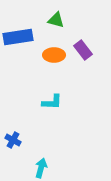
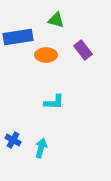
orange ellipse: moved 8 px left
cyan L-shape: moved 2 px right
cyan arrow: moved 20 px up
